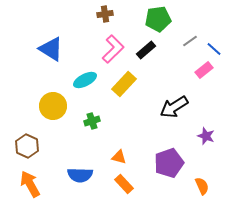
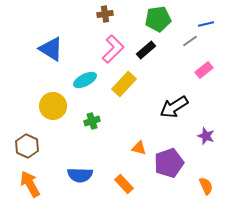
blue line: moved 8 px left, 25 px up; rotated 56 degrees counterclockwise
orange triangle: moved 20 px right, 9 px up
orange semicircle: moved 4 px right
